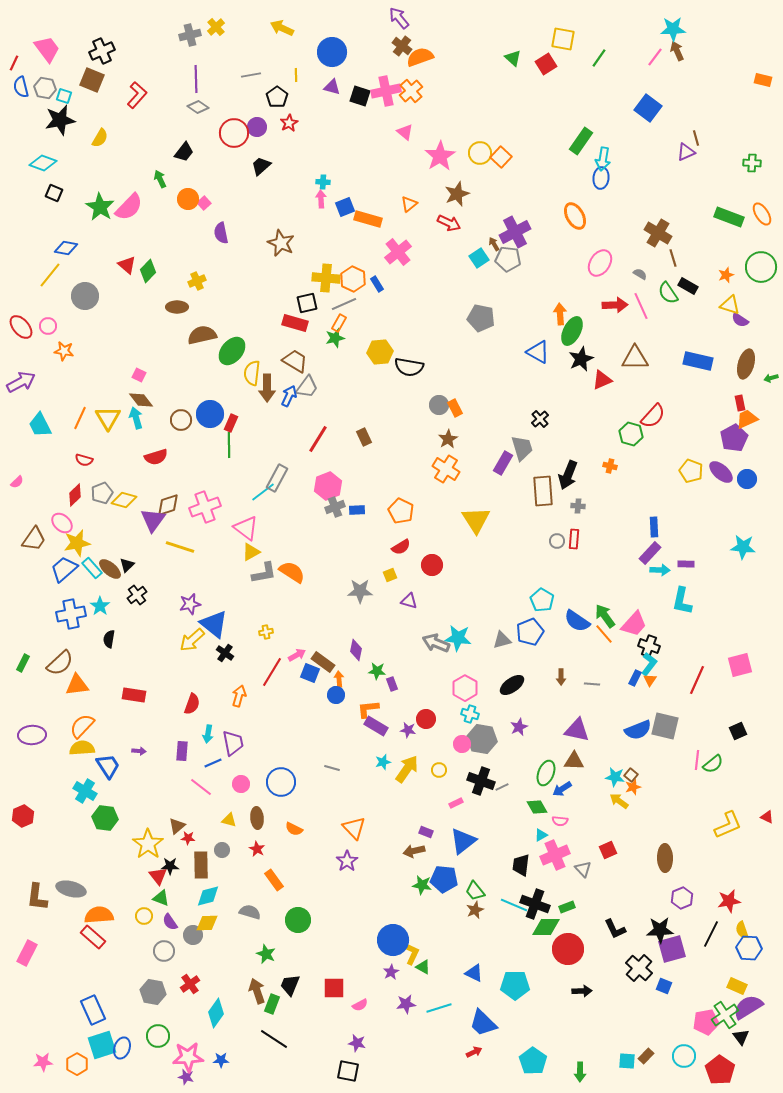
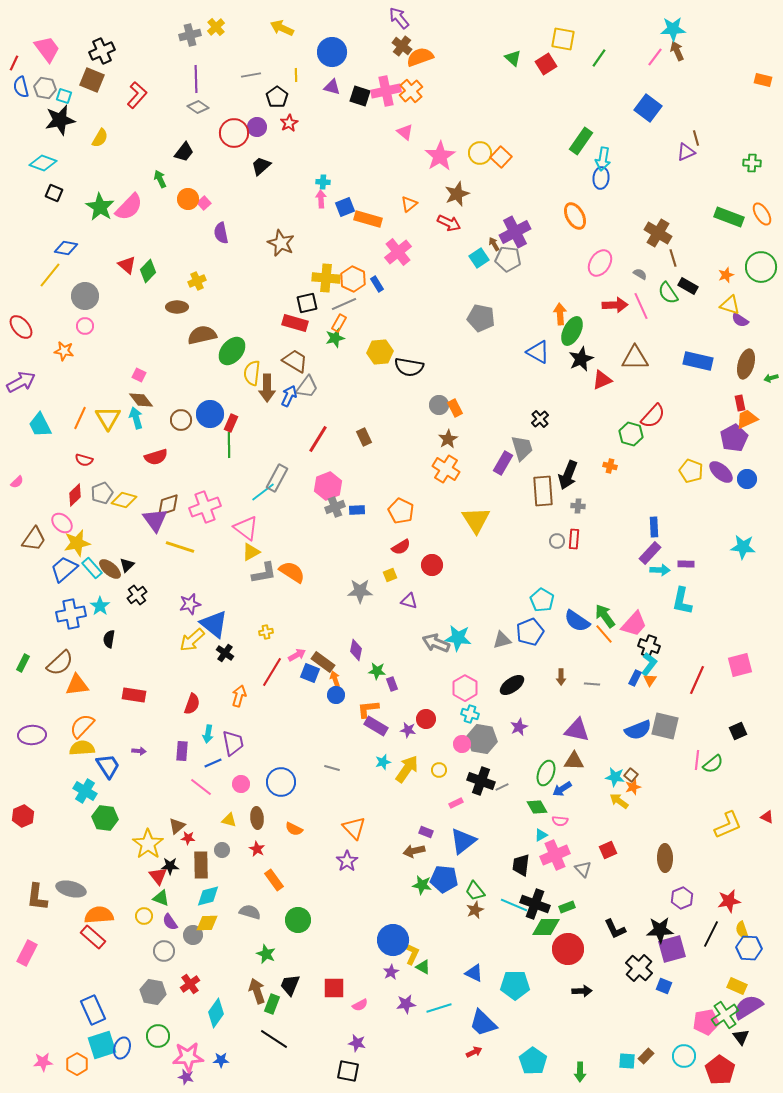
pink circle at (48, 326): moved 37 px right
purple triangle at (153, 520): moved 2 px right; rotated 12 degrees counterclockwise
orange arrow at (339, 679): moved 4 px left; rotated 14 degrees counterclockwise
